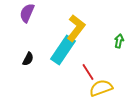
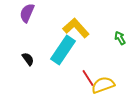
yellow L-shape: rotated 80 degrees counterclockwise
green arrow: moved 1 px right, 3 px up; rotated 40 degrees counterclockwise
black semicircle: rotated 64 degrees counterclockwise
red line: moved 6 px down
yellow semicircle: moved 2 px right, 3 px up
